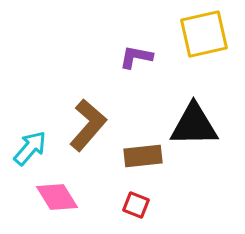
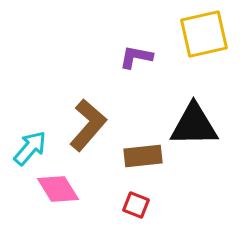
pink diamond: moved 1 px right, 8 px up
